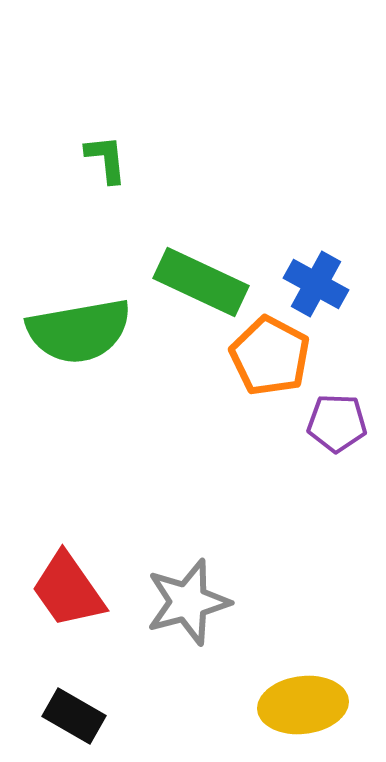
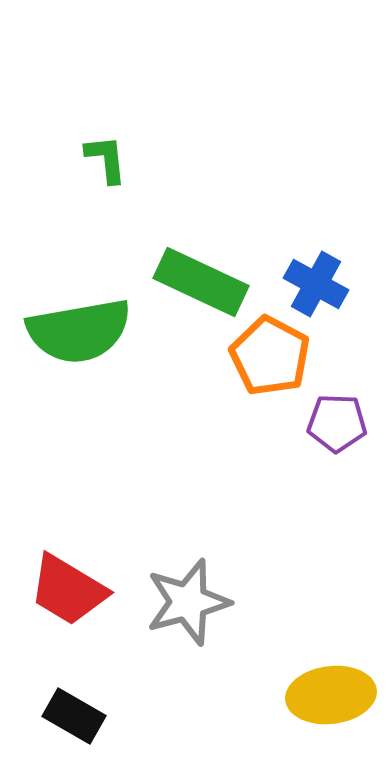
red trapezoid: rotated 24 degrees counterclockwise
yellow ellipse: moved 28 px right, 10 px up
